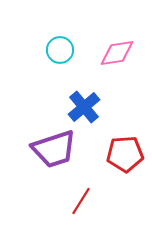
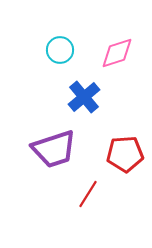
pink diamond: rotated 9 degrees counterclockwise
blue cross: moved 10 px up
red line: moved 7 px right, 7 px up
